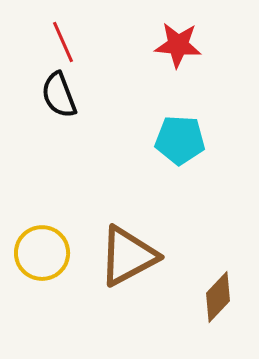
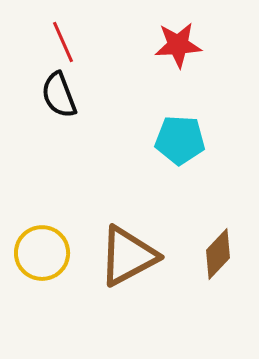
red star: rotated 9 degrees counterclockwise
brown diamond: moved 43 px up
